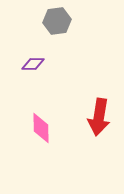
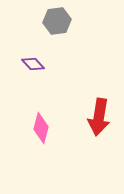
purple diamond: rotated 45 degrees clockwise
pink diamond: rotated 16 degrees clockwise
